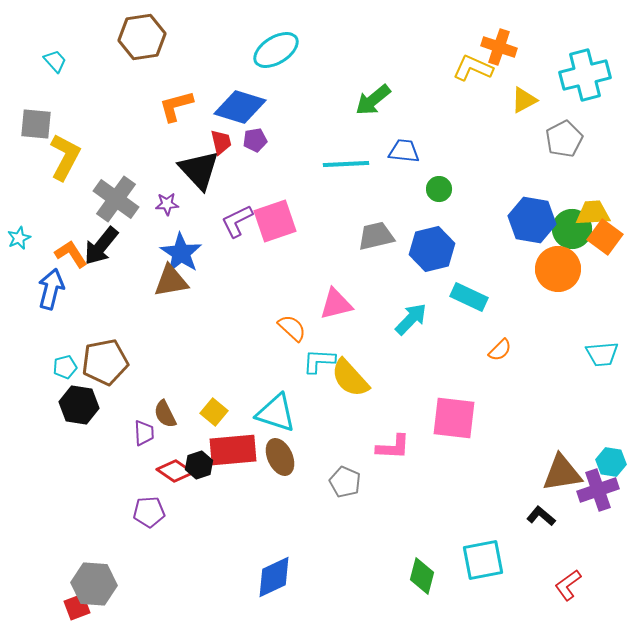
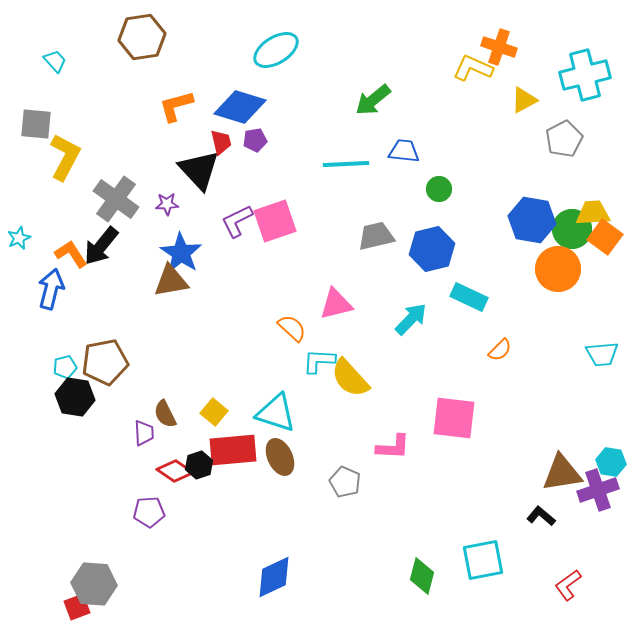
black hexagon at (79, 405): moved 4 px left, 8 px up
